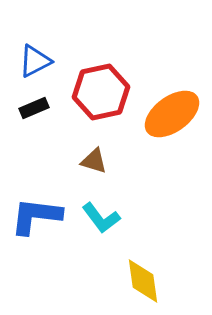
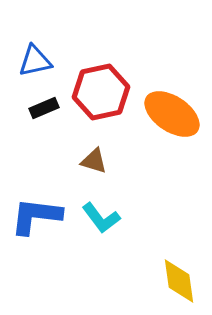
blue triangle: rotated 15 degrees clockwise
black rectangle: moved 10 px right
orange ellipse: rotated 70 degrees clockwise
yellow diamond: moved 36 px right
